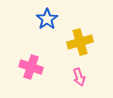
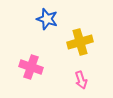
blue star: rotated 20 degrees counterclockwise
pink arrow: moved 2 px right, 3 px down
